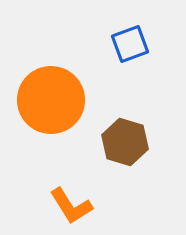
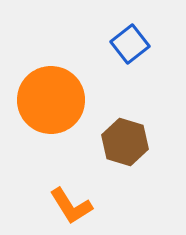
blue square: rotated 18 degrees counterclockwise
